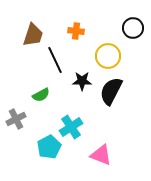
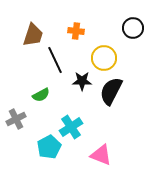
yellow circle: moved 4 px left, 2 px down
